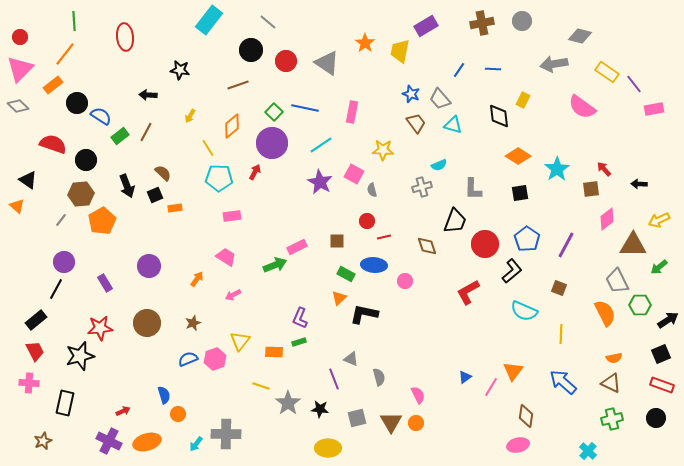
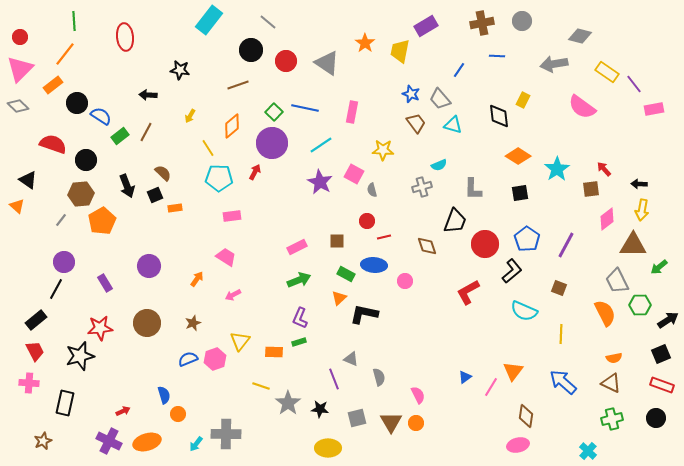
blue line at (493, 69): moved 4 px right, 13 px up
yellow arrow at (659, 220): moved 17 px left, 10 px up; rotated 55 degrees counterclockwise
green arrow at (275, 265): moved 24 px right, 15 px down
